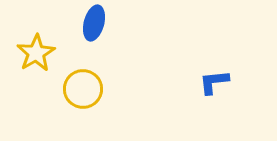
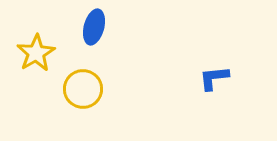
blue ellipse: moved 4 px down
blue L-shape: moved 4 px up
